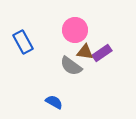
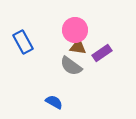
brown triangle: moved 7 px left, 5 px up
